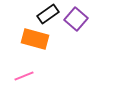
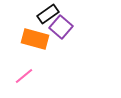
purple square: moved 15 px left, 8 px down
pink line: rotated 18 degrees counterclockwise
